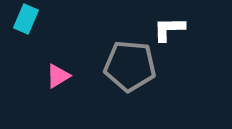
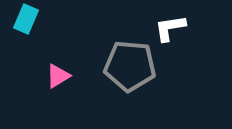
white L-shape: moved 1 px right, 1 px up; rotated 8 degrees counterclockwise
